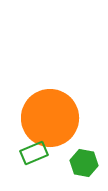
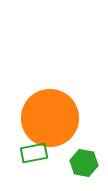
green rectangle: rotated 12 degrees clockwise
